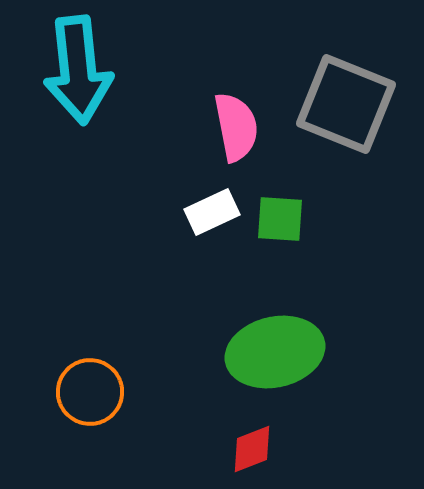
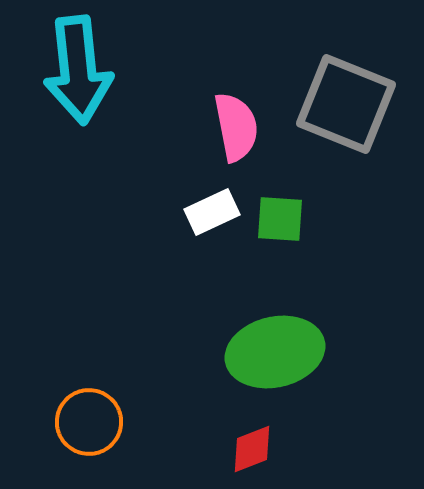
orange circle: moved 1 px left, 30 px down
